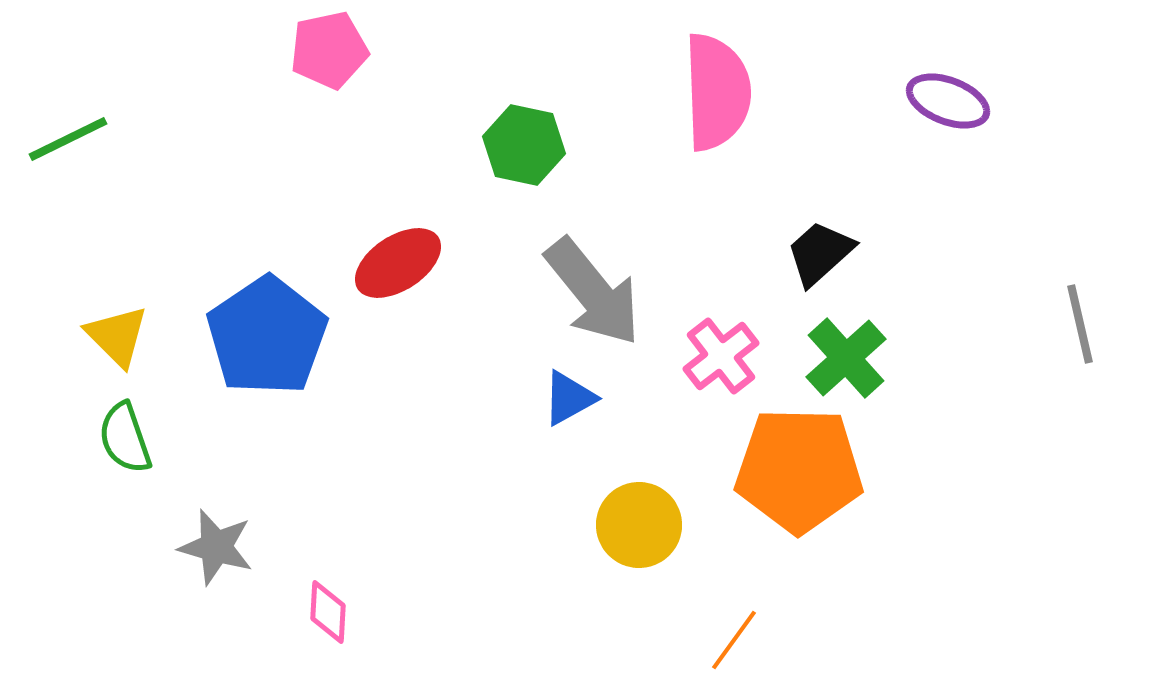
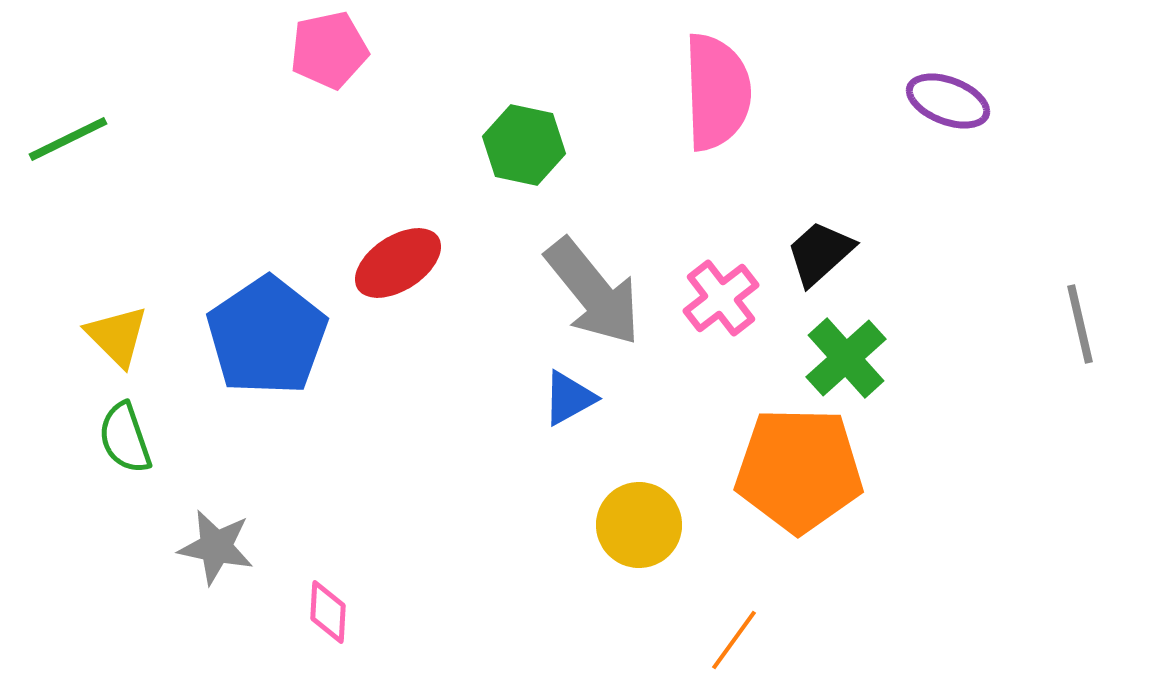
pink cross: moved 58 px up
gray star: rotated 4 degrees counterclockwise
